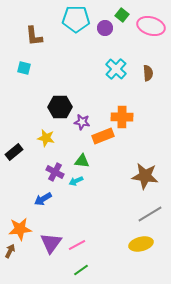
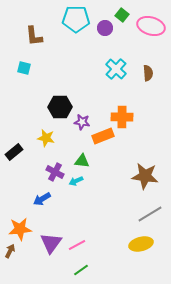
blue arrow: moved 1 px left
